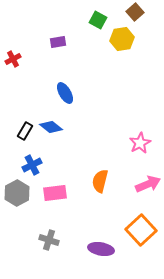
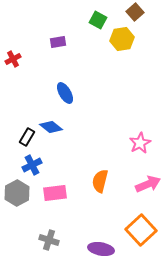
black rectangle: moved 2 px right, 6 px down
